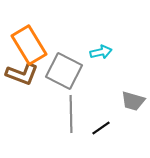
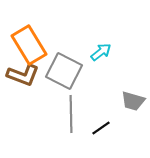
cyan arrow: rotated 25 degrees counterclockwise
brown L-shape: moved 1 px right, 1 px down
